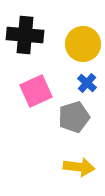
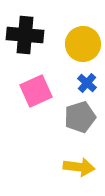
gray pentagon: moved 6 px right
